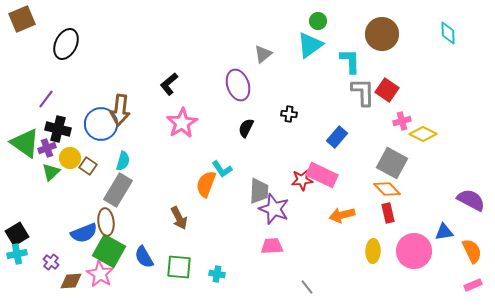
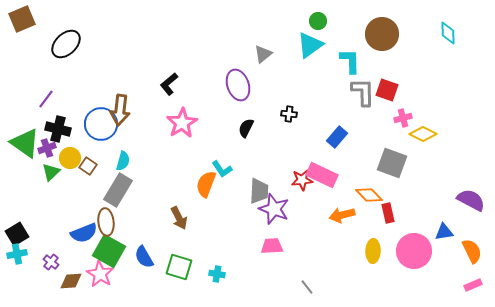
black ellipse at (66, 44): rotated 20 degrees clockwise
red square at (387, 90): rotated 15 degrees counterclockwise
pink cross at (402, 121): moved 1 px right, 3 px up
gray square at (392, 163): rotated 8 degrees counterclockwise
orange diamond at (387, 189): moved 18 px left, 6 px down
green square at (179, 267): rotated 12 degrees clockwise
